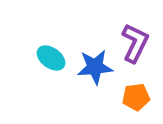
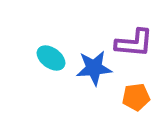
purple L-shape: moved 1 px left; rotated 69 degrees clockwise
blue star: moved 1 px left, 1 px down
